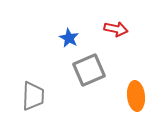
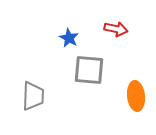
gray square: rotated 28 degrees clockwise
